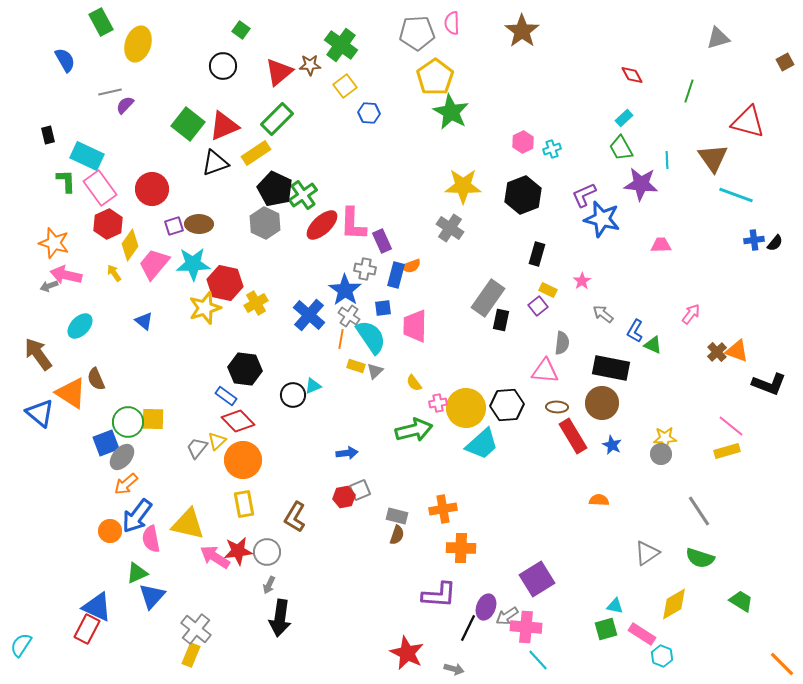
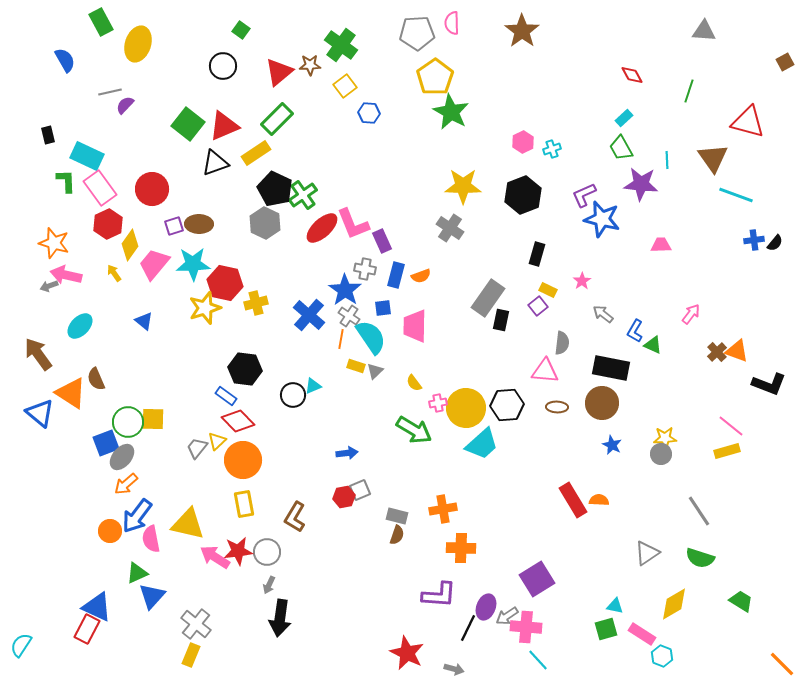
gray triangle at (718, 38): moved 14 px left, 7 px up; rotated 20 degrees clockwise
pink L-shape at (353, 224): rotated 24 degrees counterclockwise
red ellipse at (322, 225): moved 3 px down
orange semicircle at (411, 266): moved 10 px right, 10 px down
yellow cross at (256, 303): rotated 15 degrees clockwise
green arrow at (414, 430): rotated 45 degrees clockwise
red rectangle at (573, 436): moved 64 px down
gray cross at (196, 629): moved 5 px up
